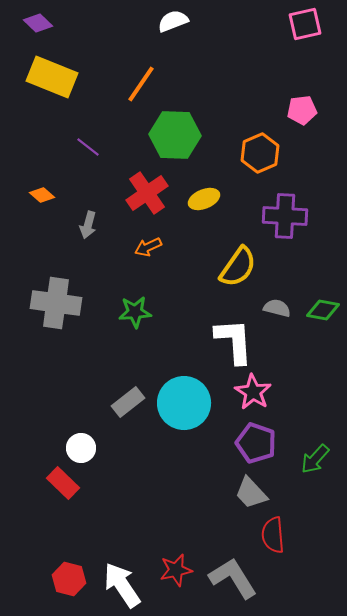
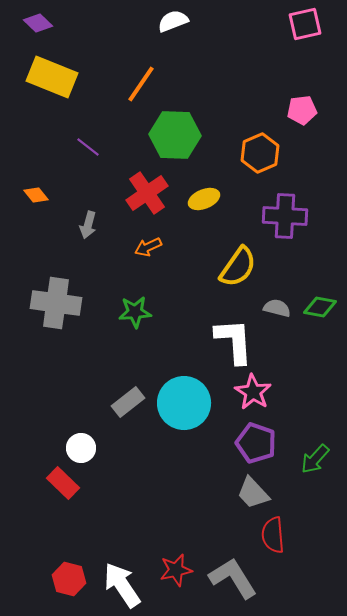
orange diamond: moved 6 px left; rotated 10 degrees clockwise
green diamond: moved 3 px left, 3 px up
gray trapezoid: moved 2 px right
